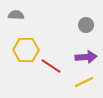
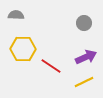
gray circle: moved 2 px left, 2 px up
yellow hexagon: moved 3 px left, 1 px up
purple arrow: rotated 20 degrees counterclockwise
